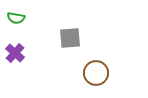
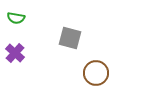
gray square: rotated 20 degrees clockwise
